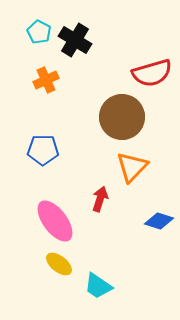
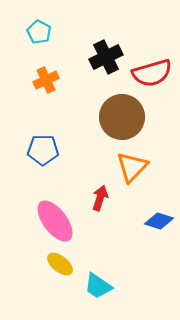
black cross: moved 31 px right, 17 px down; rotated 32 degrees clockwise
red arrow: moved 1 px up
yellow ellipse: moved 1 px right
